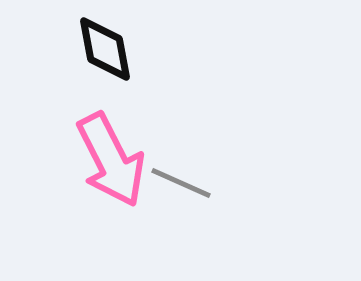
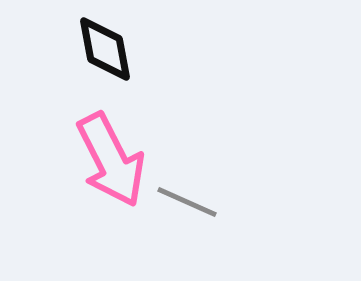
gray line: moved 6 px right, 19 px down
